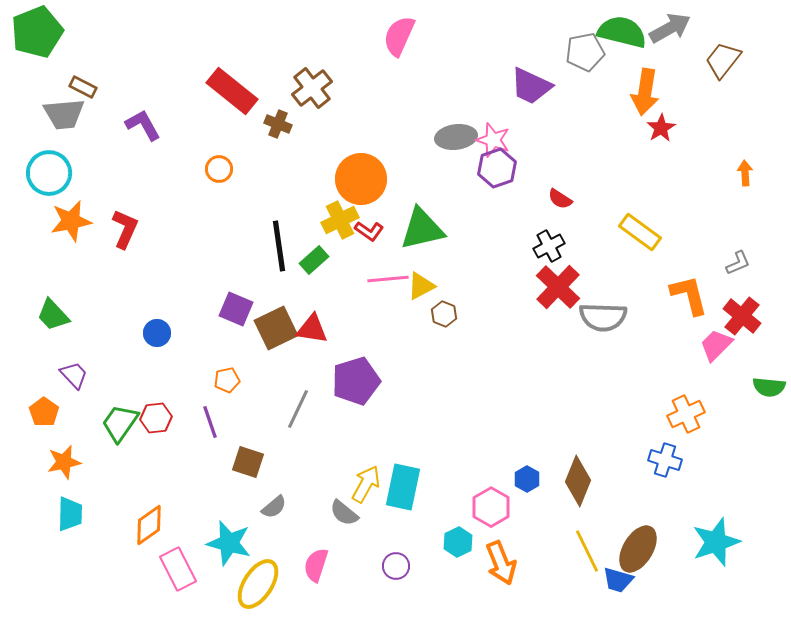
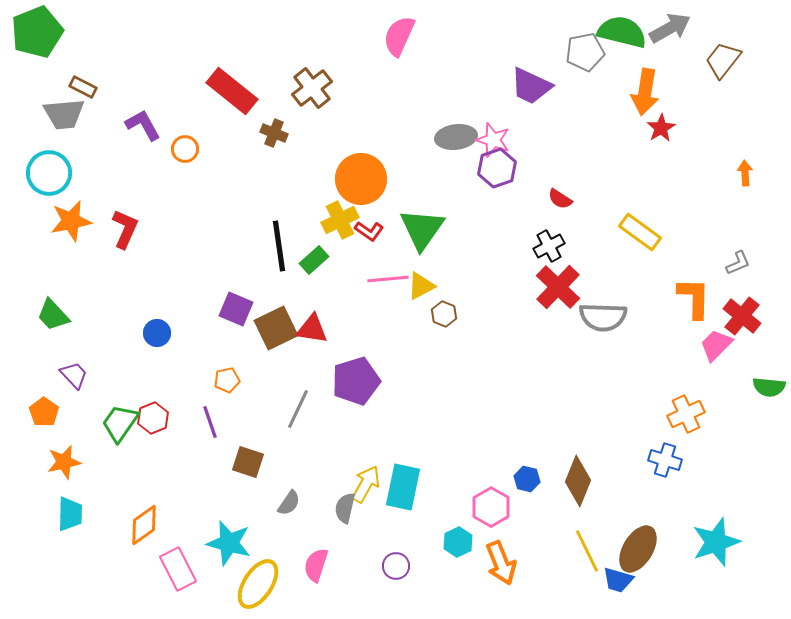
brown cross at (278, 124): moved 4 px left, 9 px down
orange circle at (219, 169): moved 34 px left, 20 px up
green triangle at (422, 229): rotated 42 degrees counterclockwise
orange L-shape at (689, 295): moved 5 px right, 3 px down; rotated 15 degrees clockwise
red hexagon at (156, 418): moved 3 px left; rotated 16 degrees counterclockwise
blue hexagon at (527, 479): rotated 15 degrees counterclockwise
gray semicircle at (274, 507): moved 15 px right, 4 px up; rotated 16 degrees counterclockwise
gray semicircle at (344, 513): moved 1 px right, 5 px up; rotated 64 degrees clockwise
orange diamond at (149, 525): moved 5 px left
